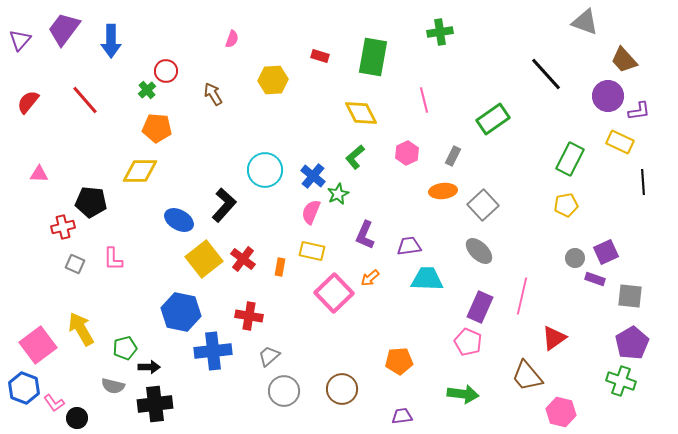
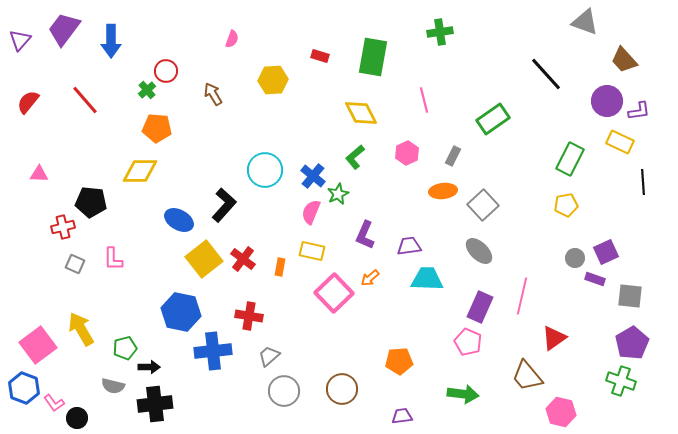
purple circle at (608, 96): moved 1 px left, 5 px down
